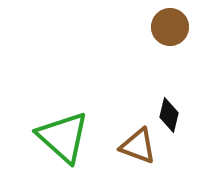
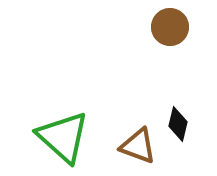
black diamond: moved 9 px right, 9 px down
